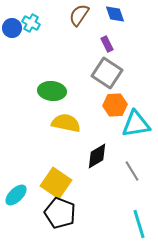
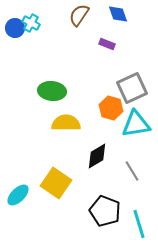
blue diamond: moved 3 px right
blue circle: moved 3 px right
purple rectangle: rotated 42 degrees counterclockwise
gray square: moved 25 px right, 15 px down; rotated 32 degrees clockwise
orange hexagon: moved 4 px left, 3 px down; rotated 20 degrees clockwise
yellow semicircle: rotated 12 degrees counterclockwise
cyan ellipse: moved 2 px right
black pentagon: moved 45 px right, 2 px up
